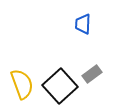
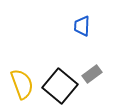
blue trapezoid: moved 1 px left, 2 px down
black square: rotated 8 degrees counterclockwise
